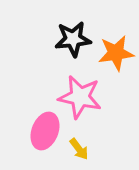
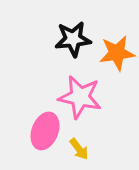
orange star: moved 1 px right
